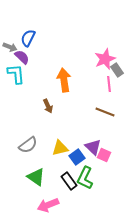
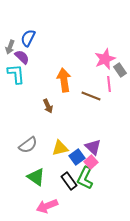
gray arrow: rotated 88 degrees clockwise
gray rectangle: moved 3 px right
brown line: moved 14 px left, 16 px up
pink square: moved 13 px left, 7 px down; rotated 24 degrees clockwise
pink arrow: moved 1 px left, 1 px down
